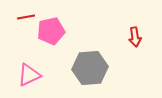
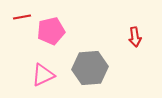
red line: moved 4 px left
pink triangle: moved 14 px right
